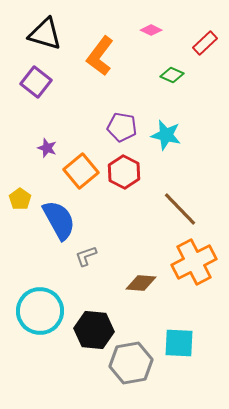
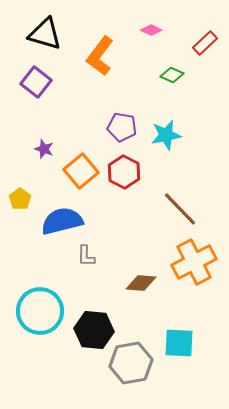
cyan star: rotated 24 degrees counterclockwise
purple star: moved 3 px left, 1 px down
blue semicircle: moved 3 px right, 1 px down; rotated 75 degrees counterclockwise
gray L-shape: rotated 70 degrees counterclockwise
